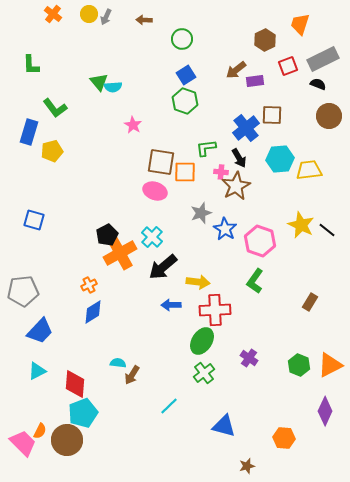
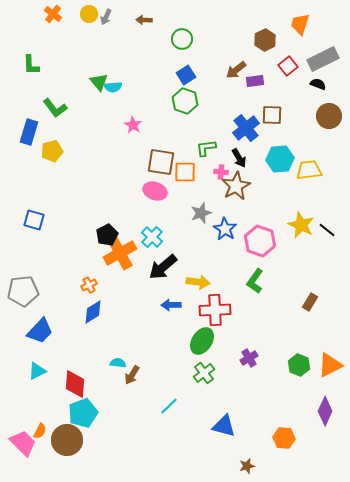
red square at (288, 66): rotated 18 degrees counterclockwise
purple cross at (249, 358): rotated 24 degrees clockwise
